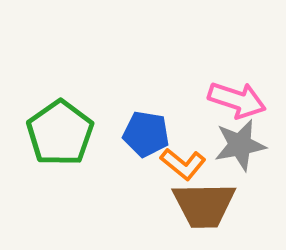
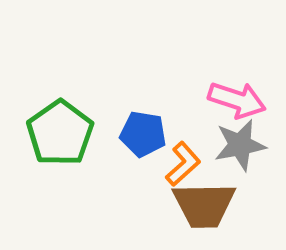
blue pentagon: moved 3 px left
orange L-shape: rotated 81 degrees counterclockwise
